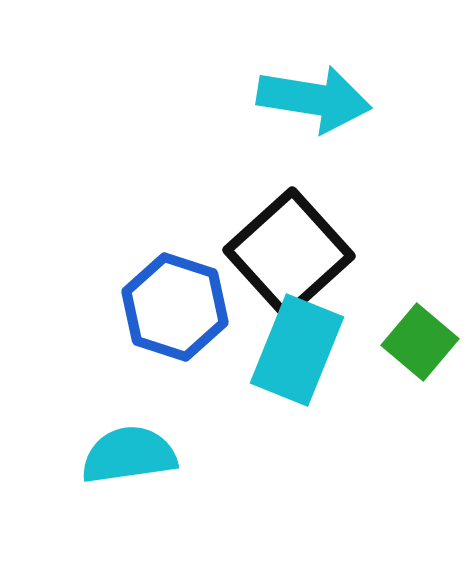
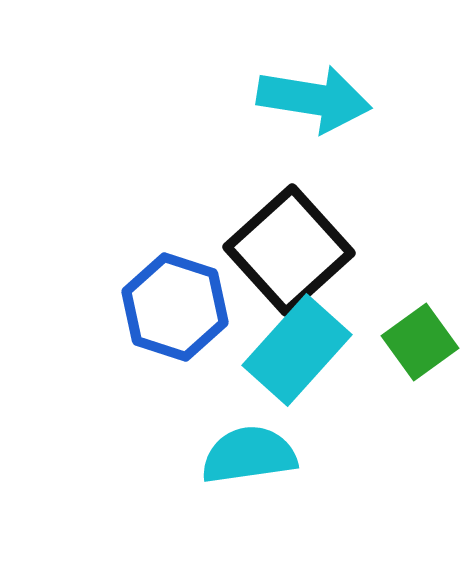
black square: moved 3 px up
green square: rotated 14 degrees clockwise
cyan rectangle: rotated 20 degrees clockwise
cyan semicircle: moved 120 px right
